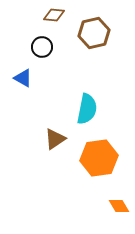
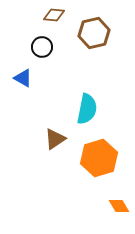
orange hexagon: rotated 9 degrees counterclockwise
